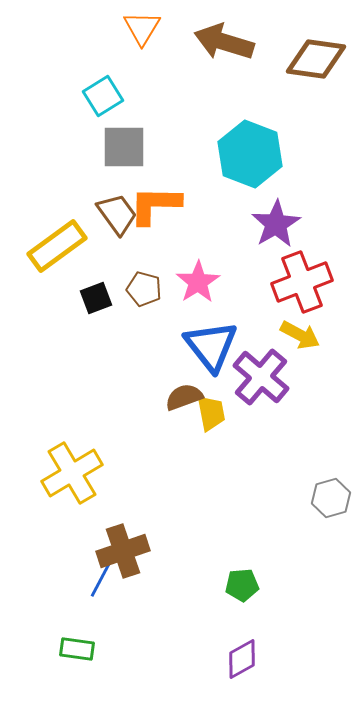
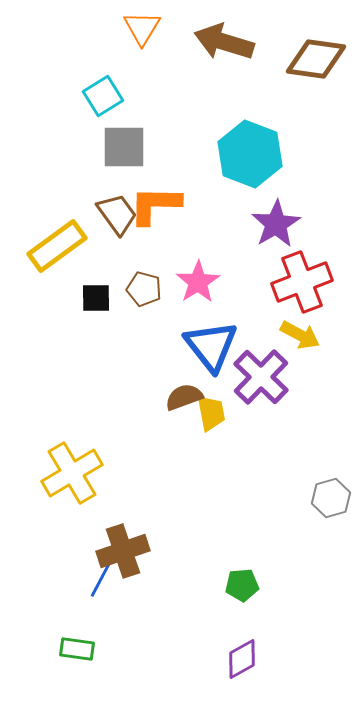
black square: rotated 20 degrees clockwise
purple cross: rotated 4 degrees clockwise
